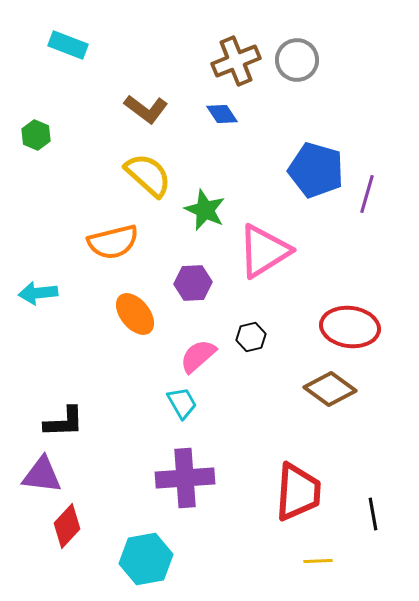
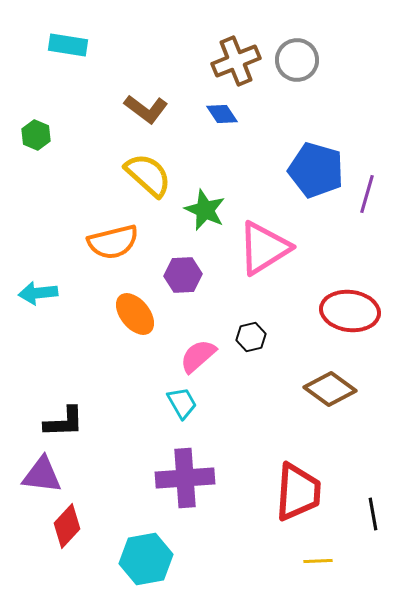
cyan rectangle: rotated 12 degrees counterclockwise
pink triangle: moved 3 px up
purple hexagon: moved 10 px left, 8 px up
red ellipse: moved 16 px up
